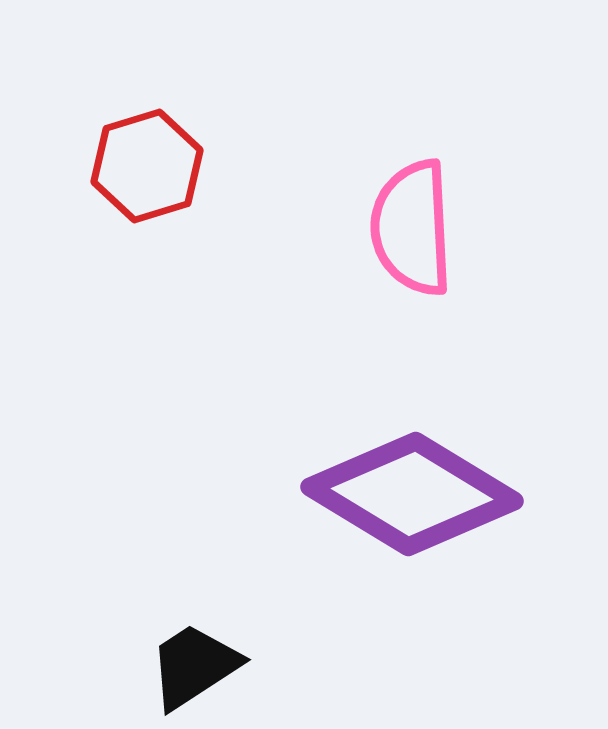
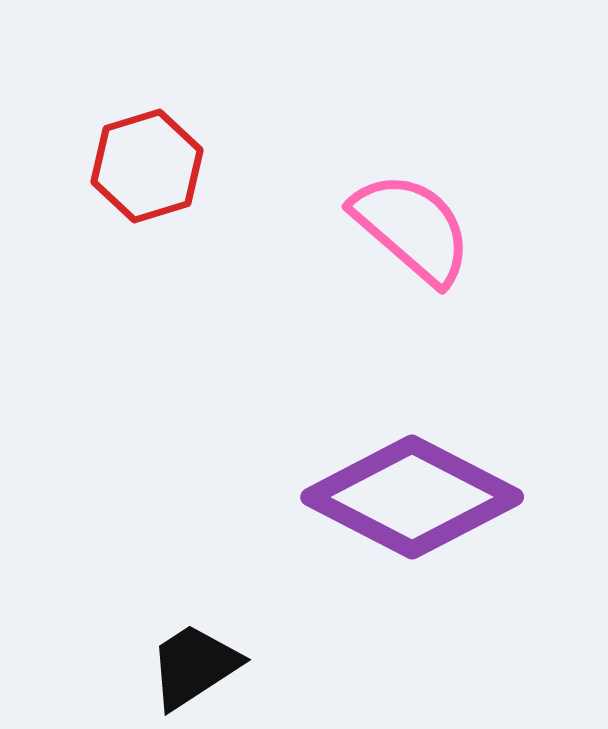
pink semicircle: rotated 134 degrees clockwise
purple diamond: moved 3 px down; rotated 4 degrees counterclockwise
